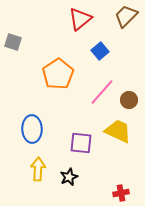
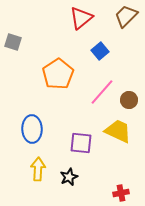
red triangle: moved 1 px right, 1 px up
